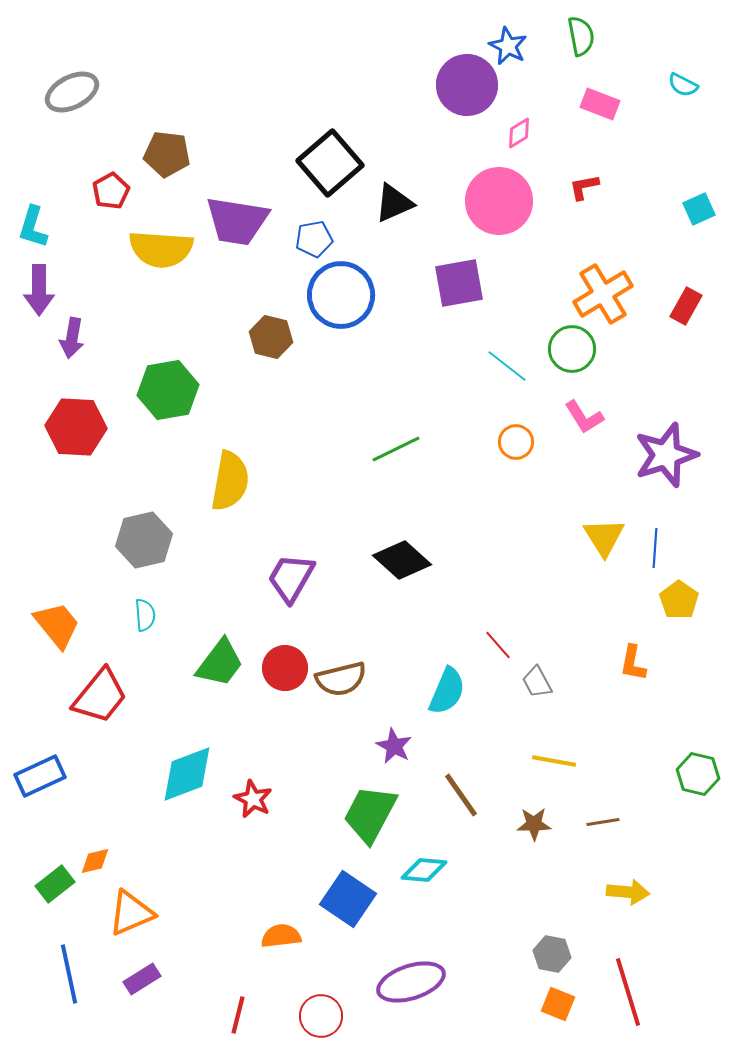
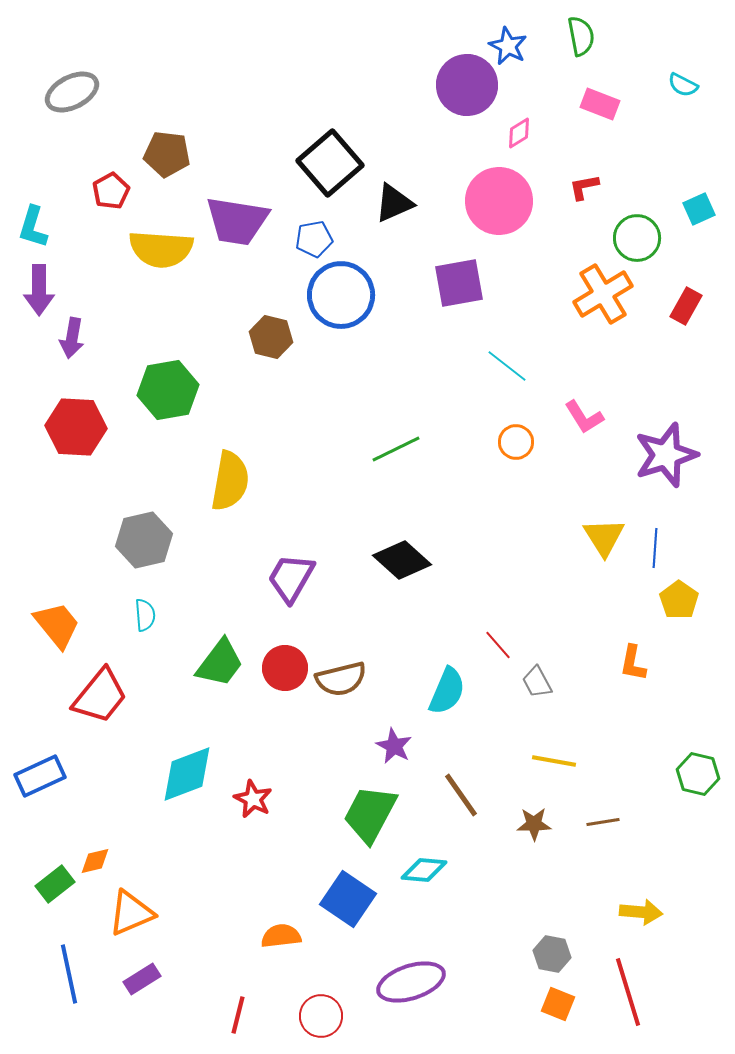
green circle at (572, 349): moved 65 px right, 111 px up
yellow arrow at (628, 892): moved 13 px right, 20 px down
